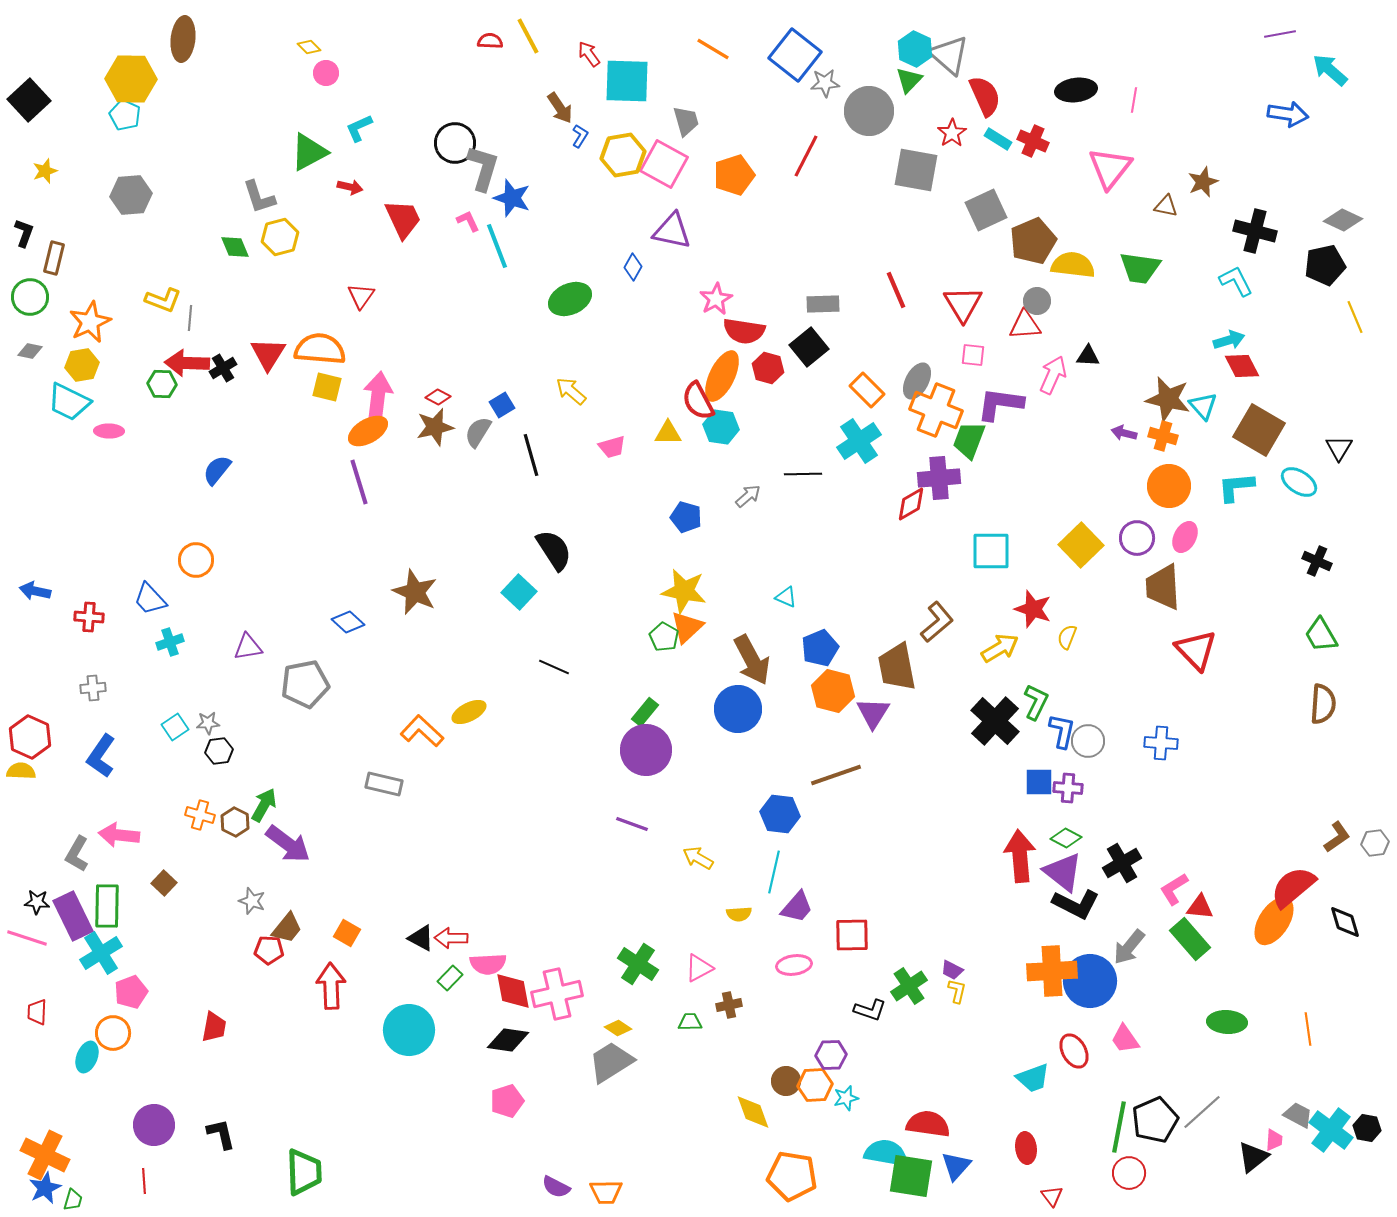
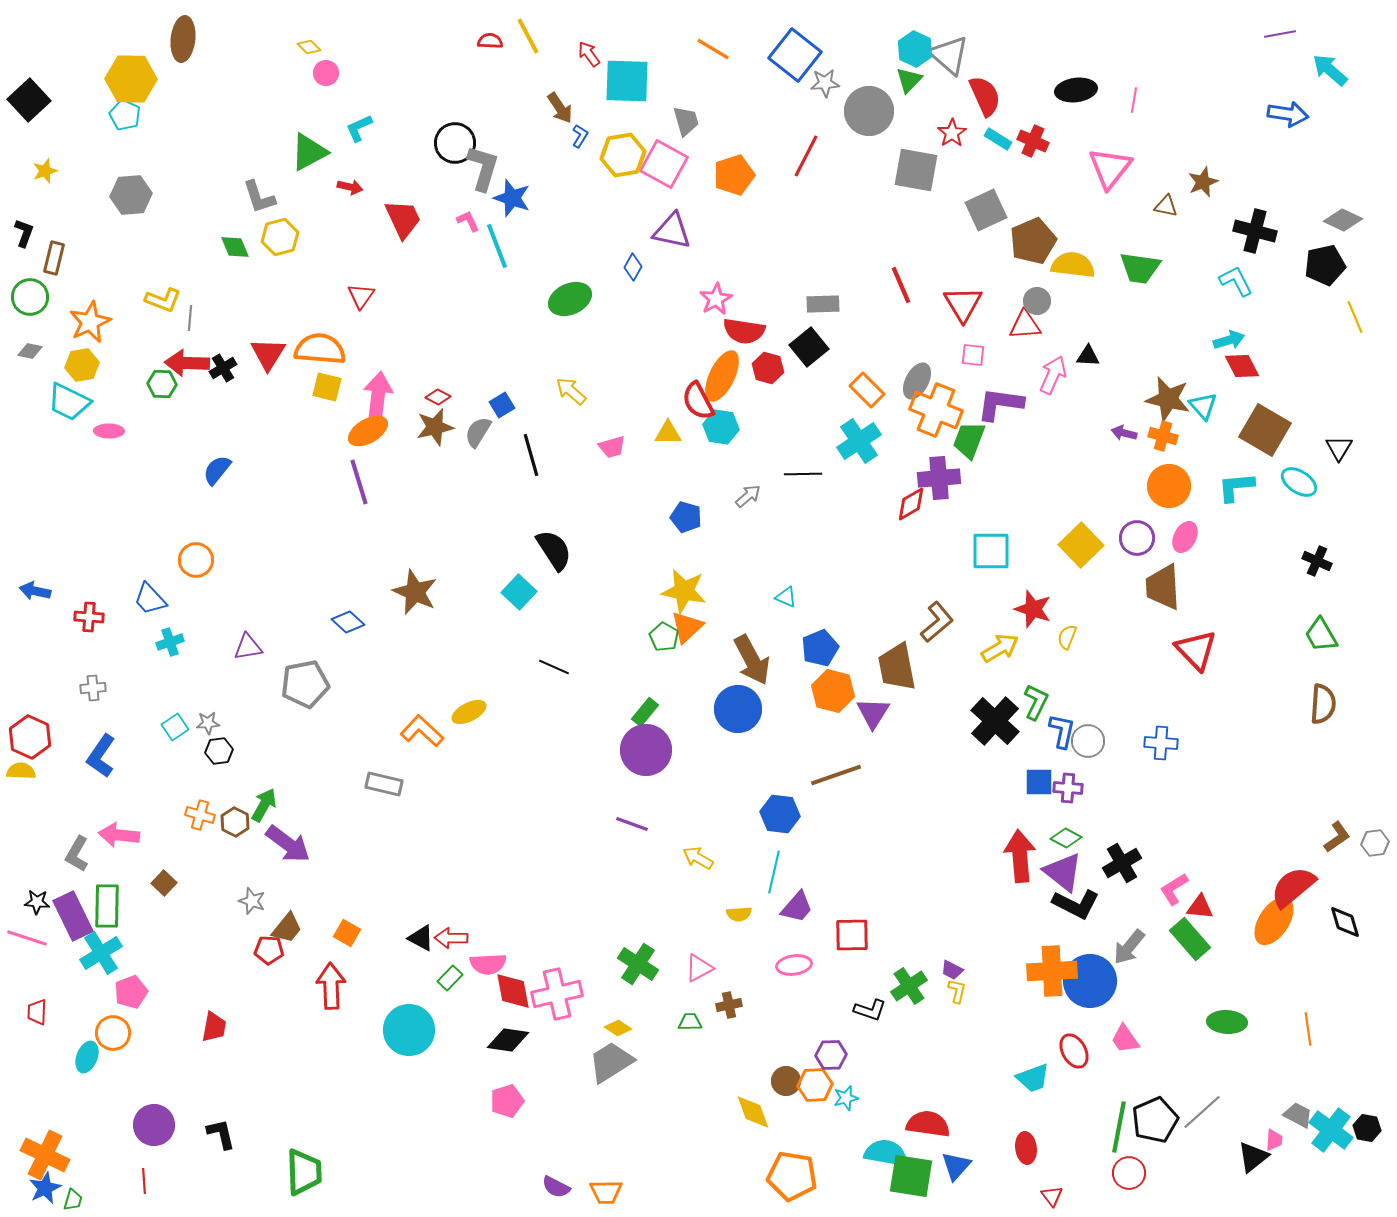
red line at (896, 290): moved 5 px right, 5 px up
brown square at (1259, 430): moved 6 px right
